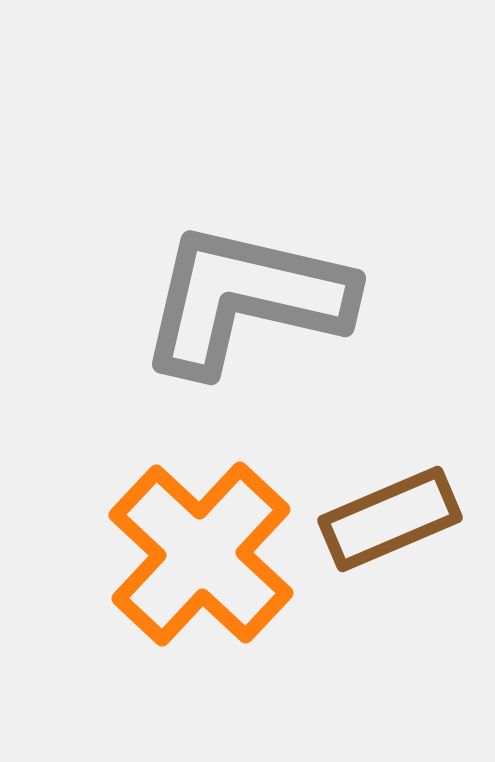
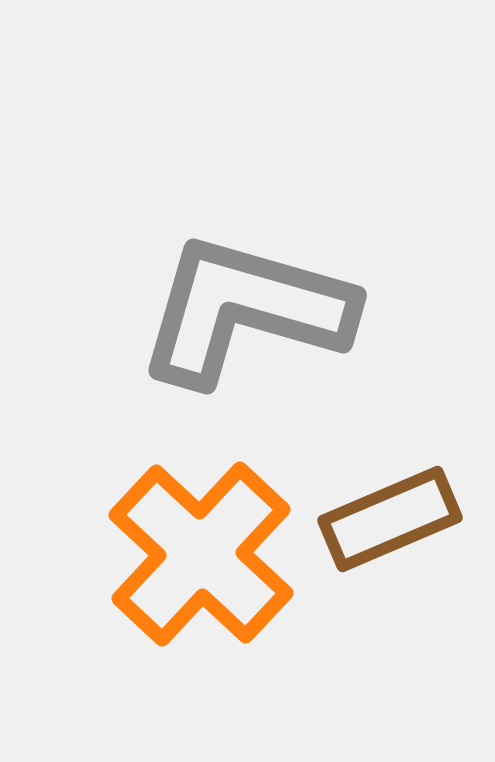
gray L-shape: moved 11 px down; rotated 3 degrees clockwise
